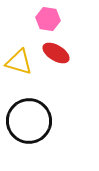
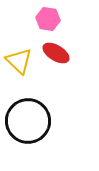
yellow triangle: moved 1 px up; rotated 28 degrees clockwise
black circle: moved 1 px left
